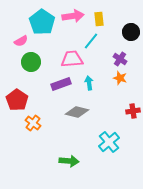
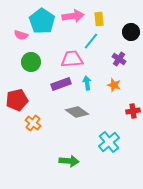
cyan pentagon: moved 1 px up
pink semicircle: moved 6 px up; rotated 48 degrees clockwise
purple cross: moved 1 px left
orange star: moved 6 px left, 7 px down
cyan arrow: moved 2 px left
red pentagon: rotated 25 degrees clockwise
gray diamond: rotated 20 degrees clockwise
